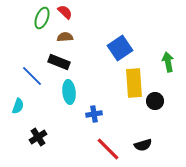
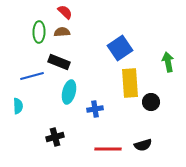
green ellipse: moved 3 px left, 14 px down; rotated 20 degrees counterclockwise
brown semicircle: moved 3 px left, 5 px up
blue line: rotated 60 degrees counterclockwise
yellow rectangle: moved 4 px left
cyan ellipse: rotated 20 degrees clockwise
black circle: moved 4 px left, 1 px down
cyan semicircle: rotated 21 degrees counterclockwise
blue cross: moved 1 px right, 5 px up
black cross: moved 17 px right; rotated 18 degrees clockwise
red line: rotated 44 degrees counterclockwise
